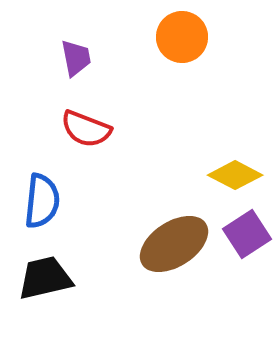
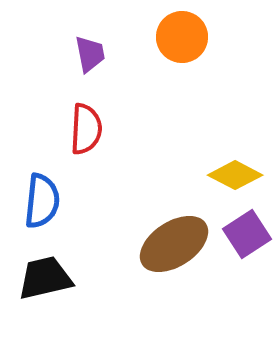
purple trapezoid: moved 14 px right, 4 px up
red semicircle: rotated 108 degrees counterclockwise
